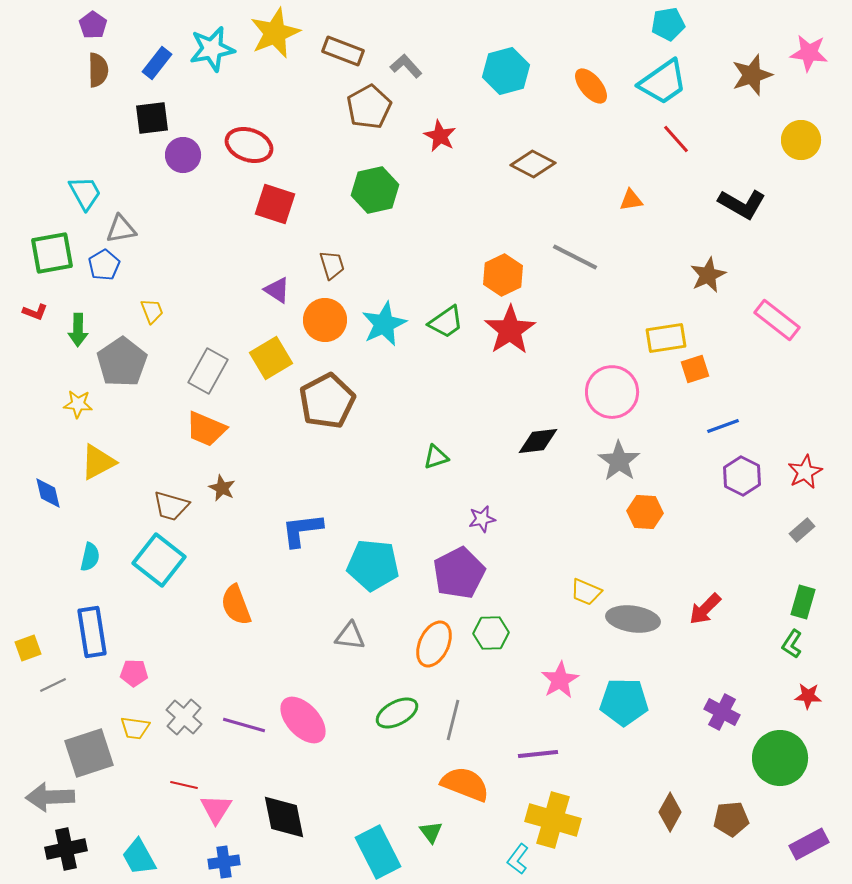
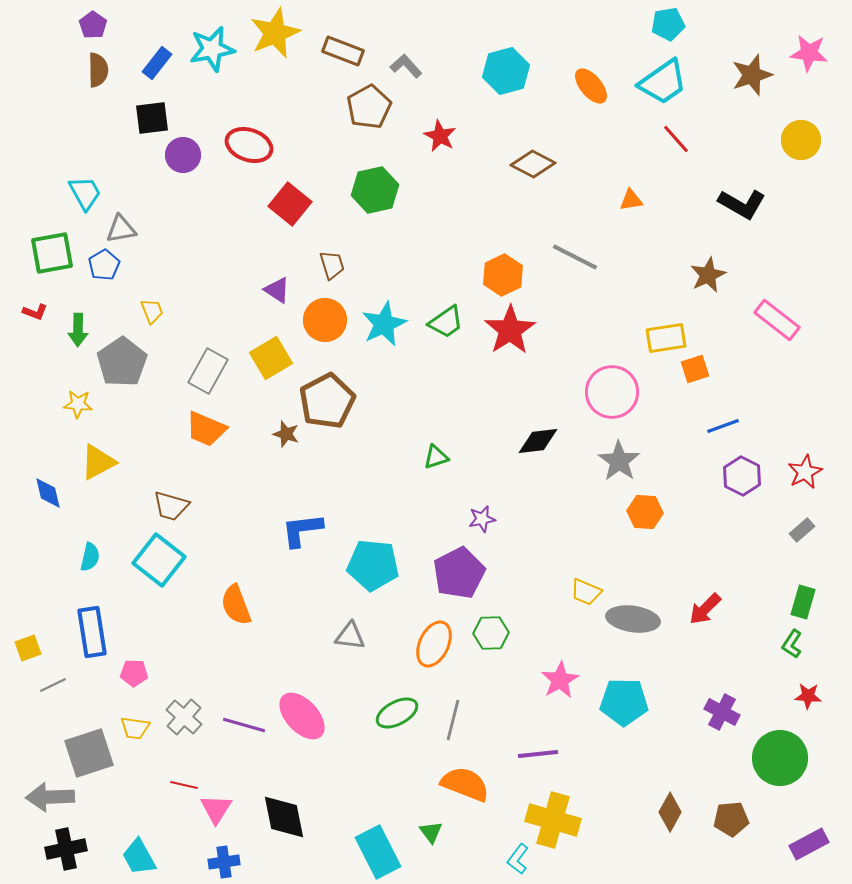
red square at (275, 204): moved 15 px right; rotated 21 degrees clockwise
brown star at (222, 488): moved 64 px right, 54 px up; rotated 8 degrees counterclockwise
pink ellipse at (303, 720): moved 1 px left, 4 px up
